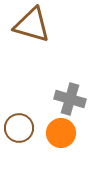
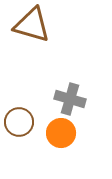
brown circle: moved 6 px up
